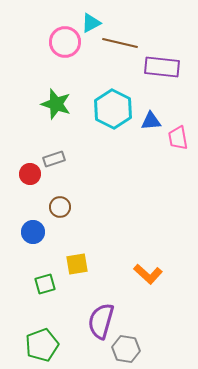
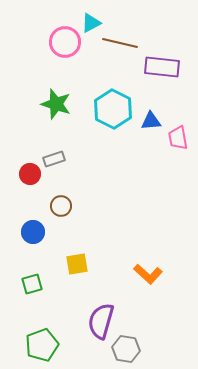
brown circle: moved 1 px right, 1 px up
green square: moved 13 px left
